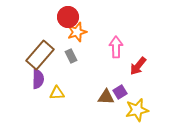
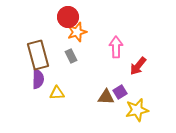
brown rectangle: moved 2 px left; rotated 56 degrees counterclockwise
